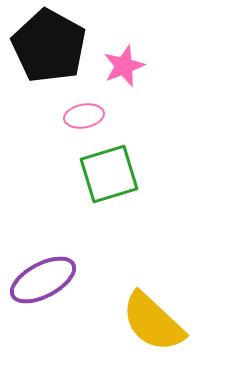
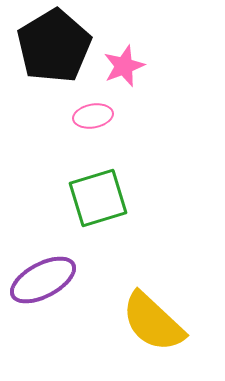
black pentagon: moved 5 px right; rotated 12 degrees clockwise
pink ellipse: moved 9 px right
green square: moved 11 px left, 24 px down
